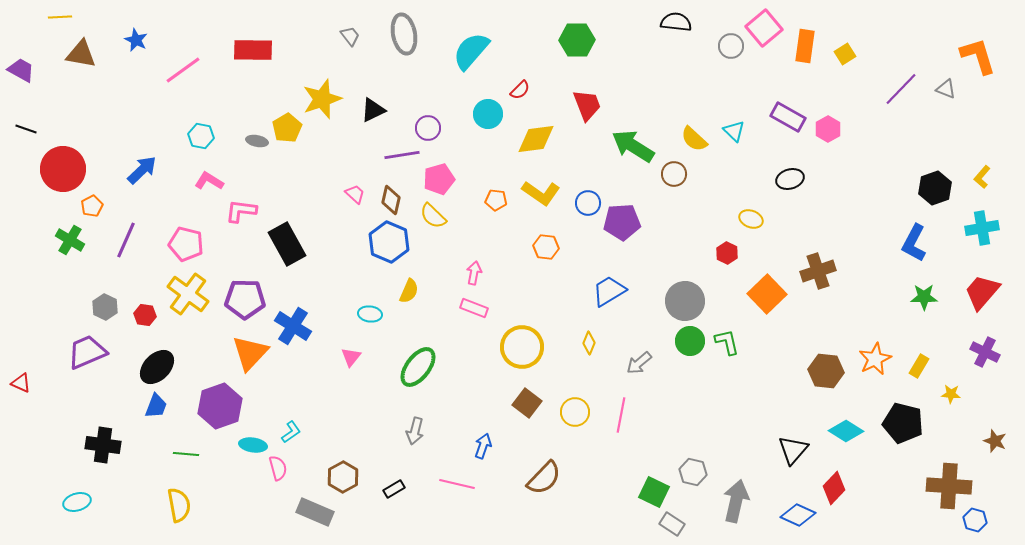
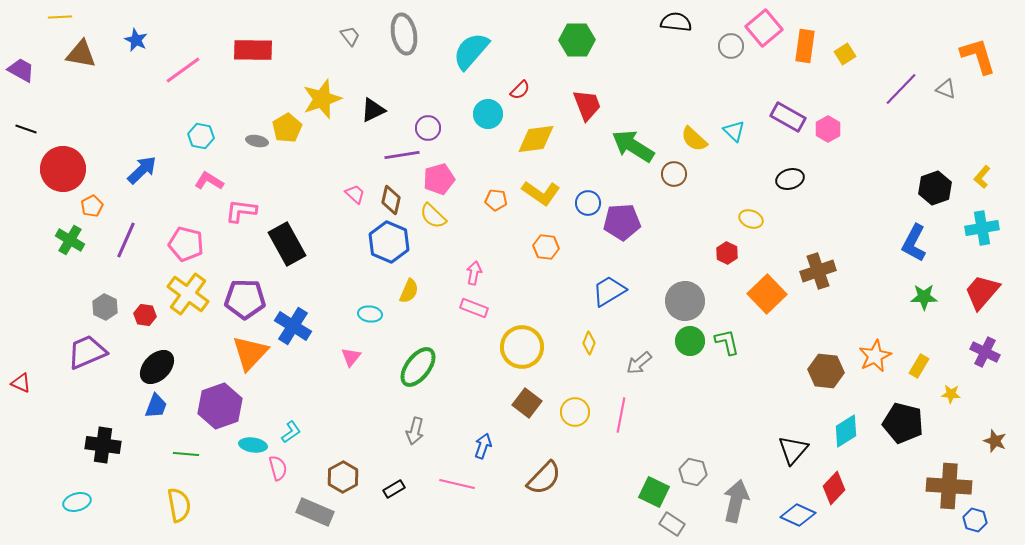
orange star at (875, 359): moved 3 px up
cyan diamond at (846, 431): rotated 64 degrees counterclockwise
